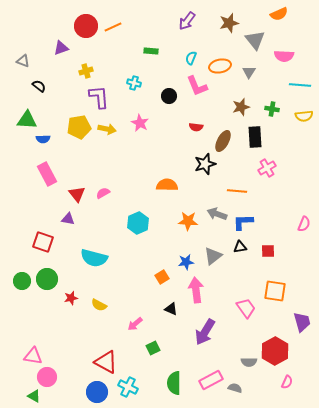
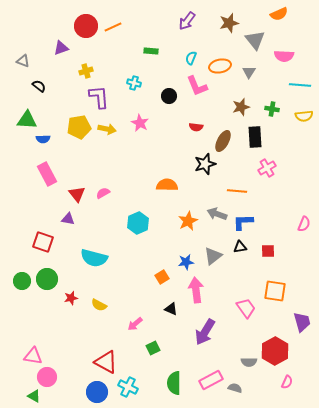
orange star at (188, 221): rotated 30 degrees counterclockwise
